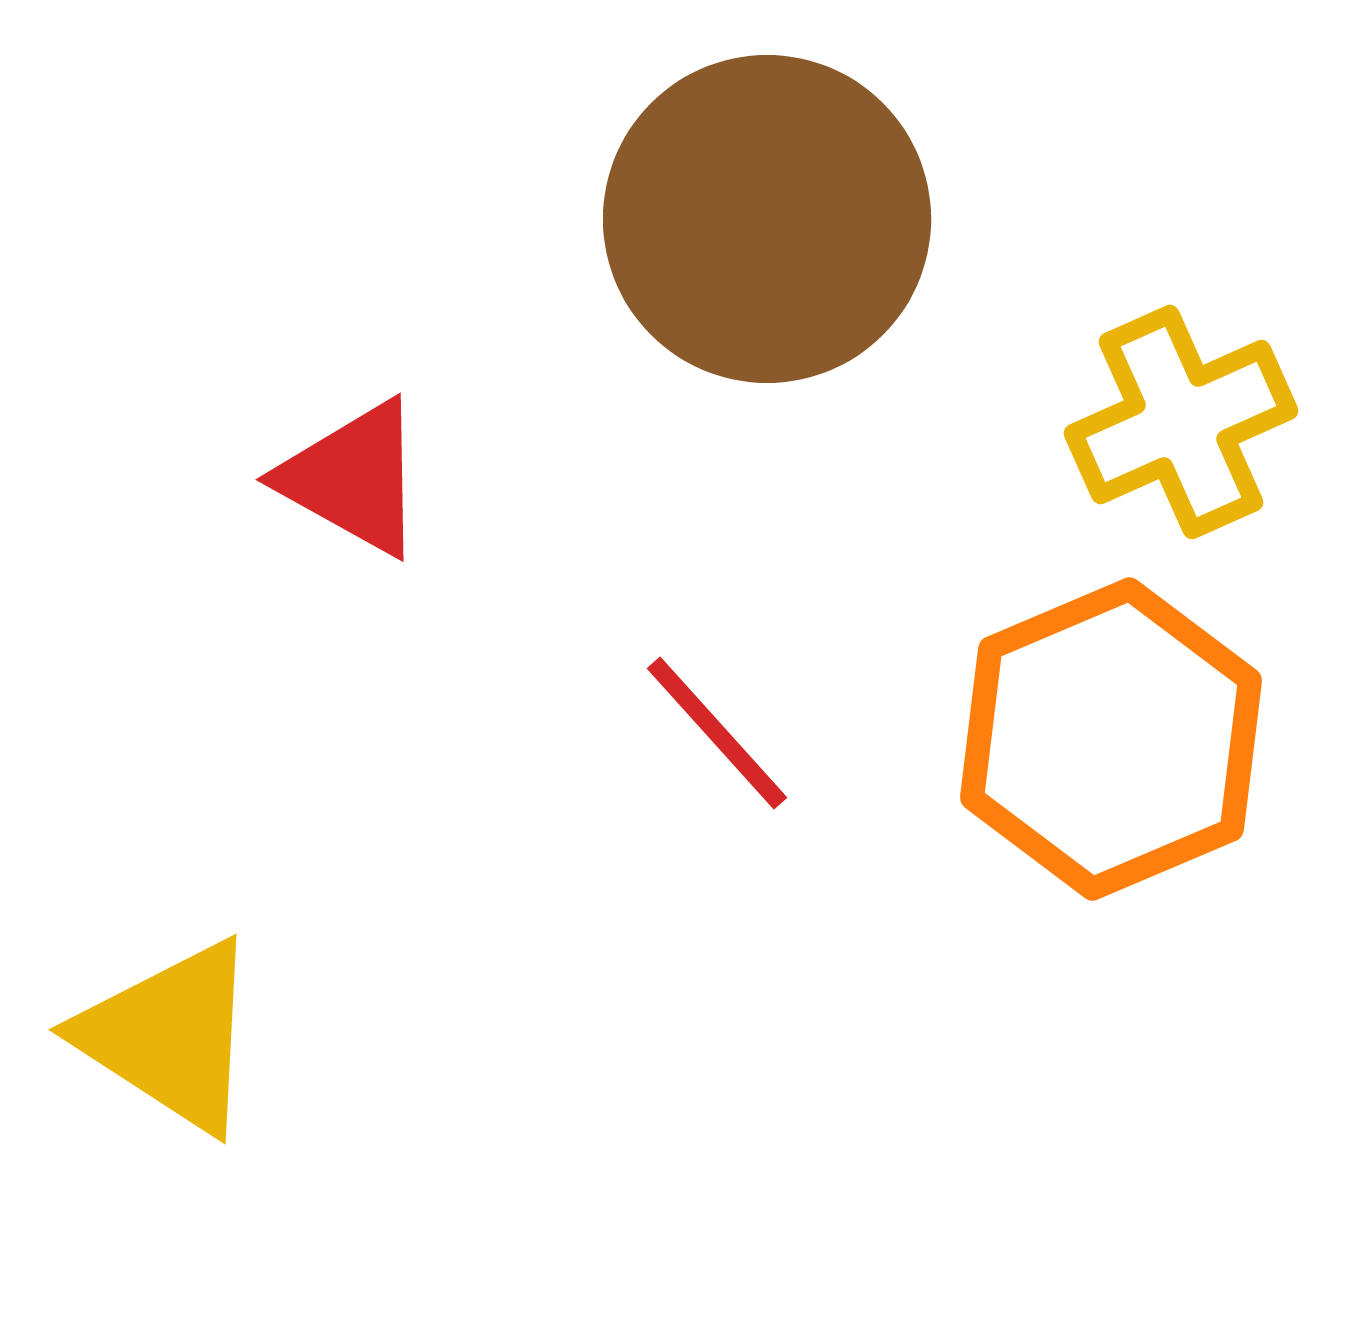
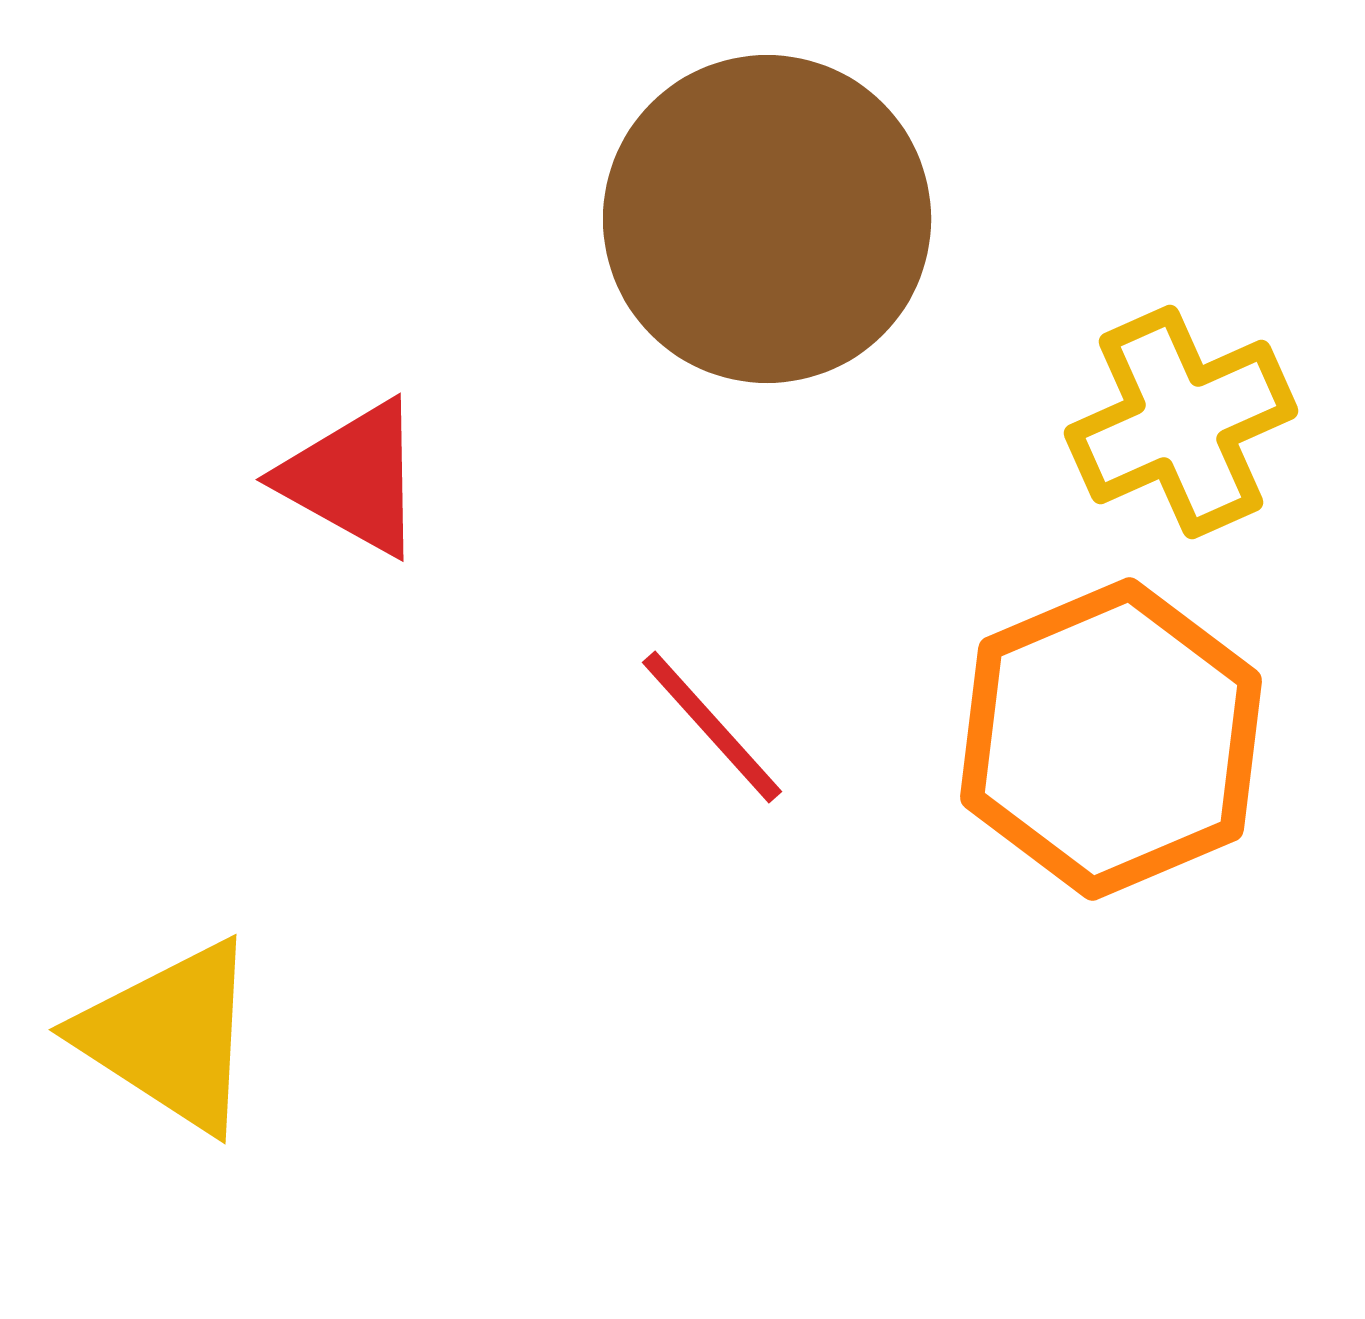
red line: moved 5 px left, 6 px up
